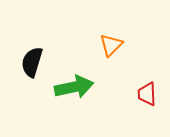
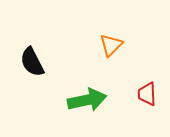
black semicircle: rotated 44 degrees counterclockwise
green arrow: moved 13 px right, 13 px down
